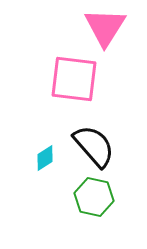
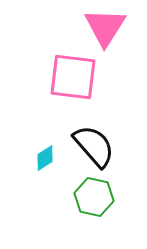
pink square: moved 1 px left, 2 px up
